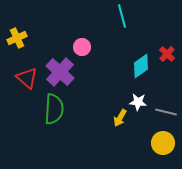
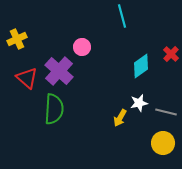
yellow cross: moved 1 px down
red cross: moved 4 px right
purple cross: moved 1 px left, 1 px up
white star: moved 1 px right, 1 px down; rotated 18 degrees counterclockwise
